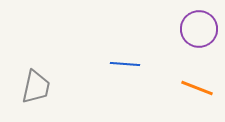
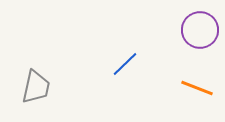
purple circle: moved 1 px right, 1 px down
blue line: rotated 48 degrees counterclockwise
